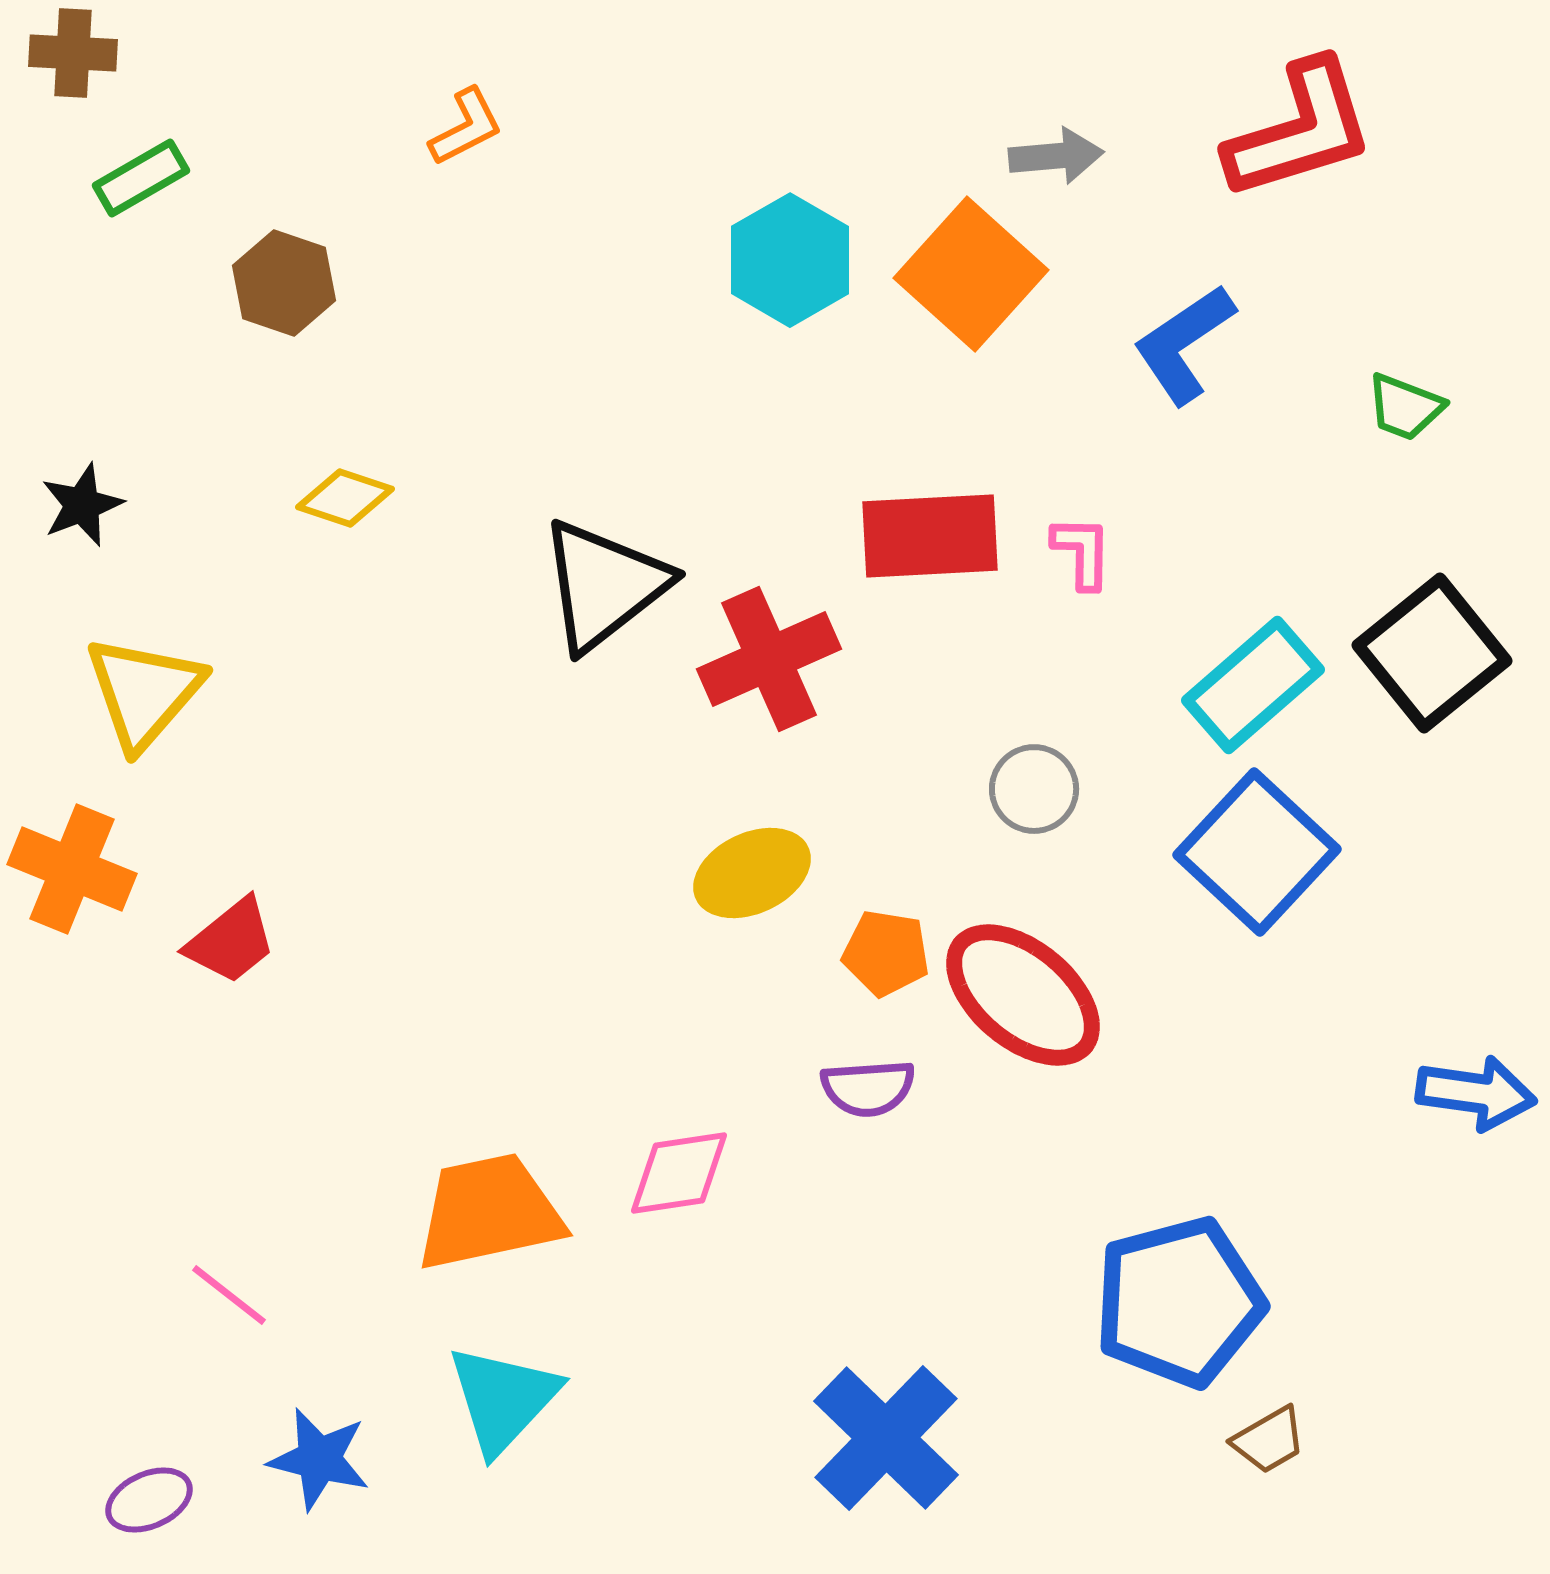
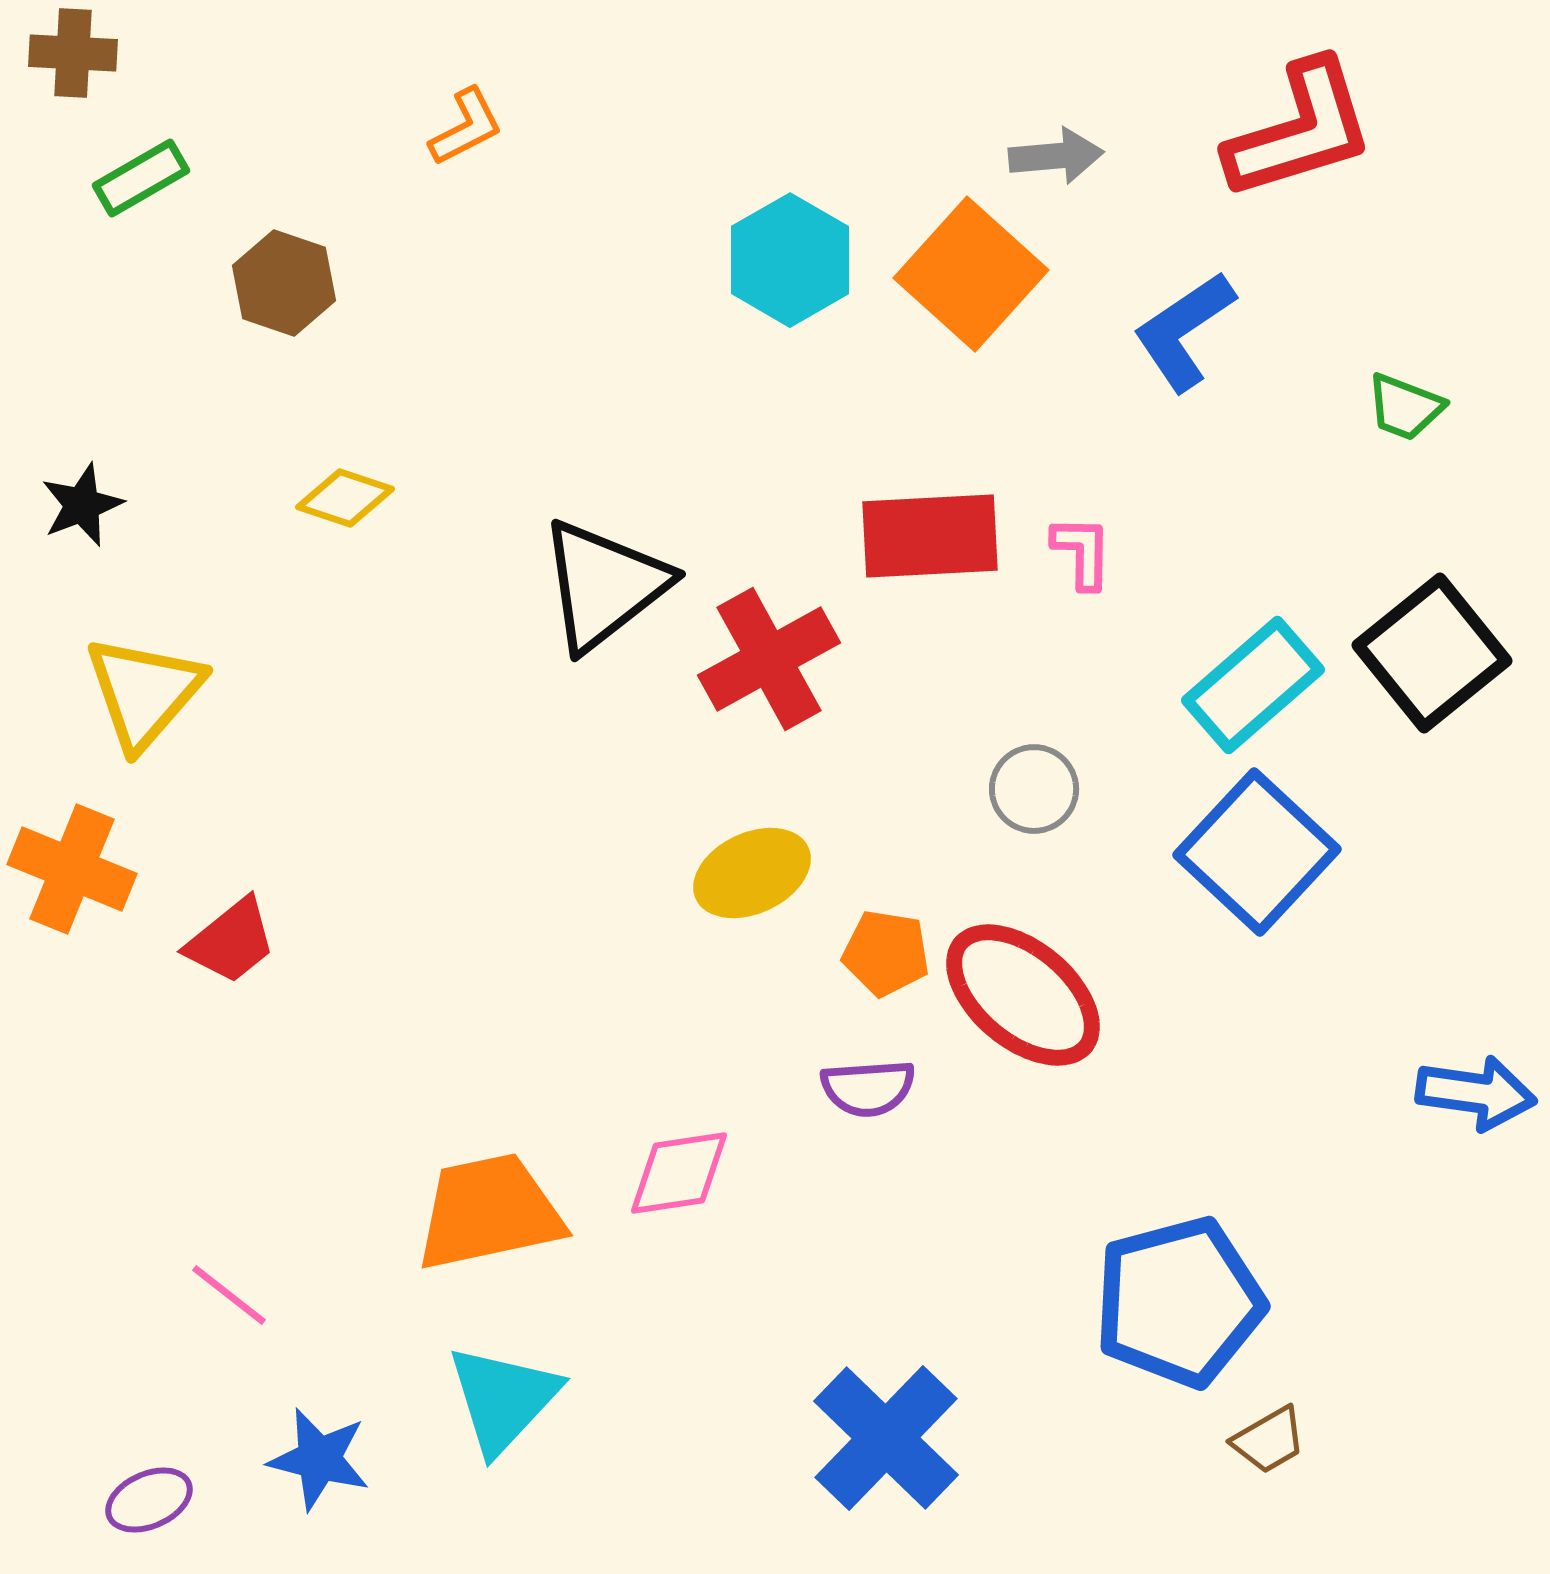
blue L-shape: moved 13 px up
red cross: rotated 5 degrees counterclockwise
